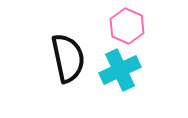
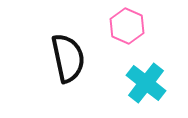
cyan cross: moved 26 px right, 13 px down; rotated 27 degrees counterclockwise
